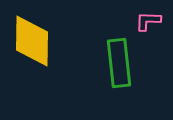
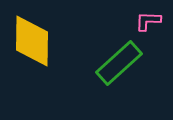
green rectangle: rotated 54 degrees clockwise
